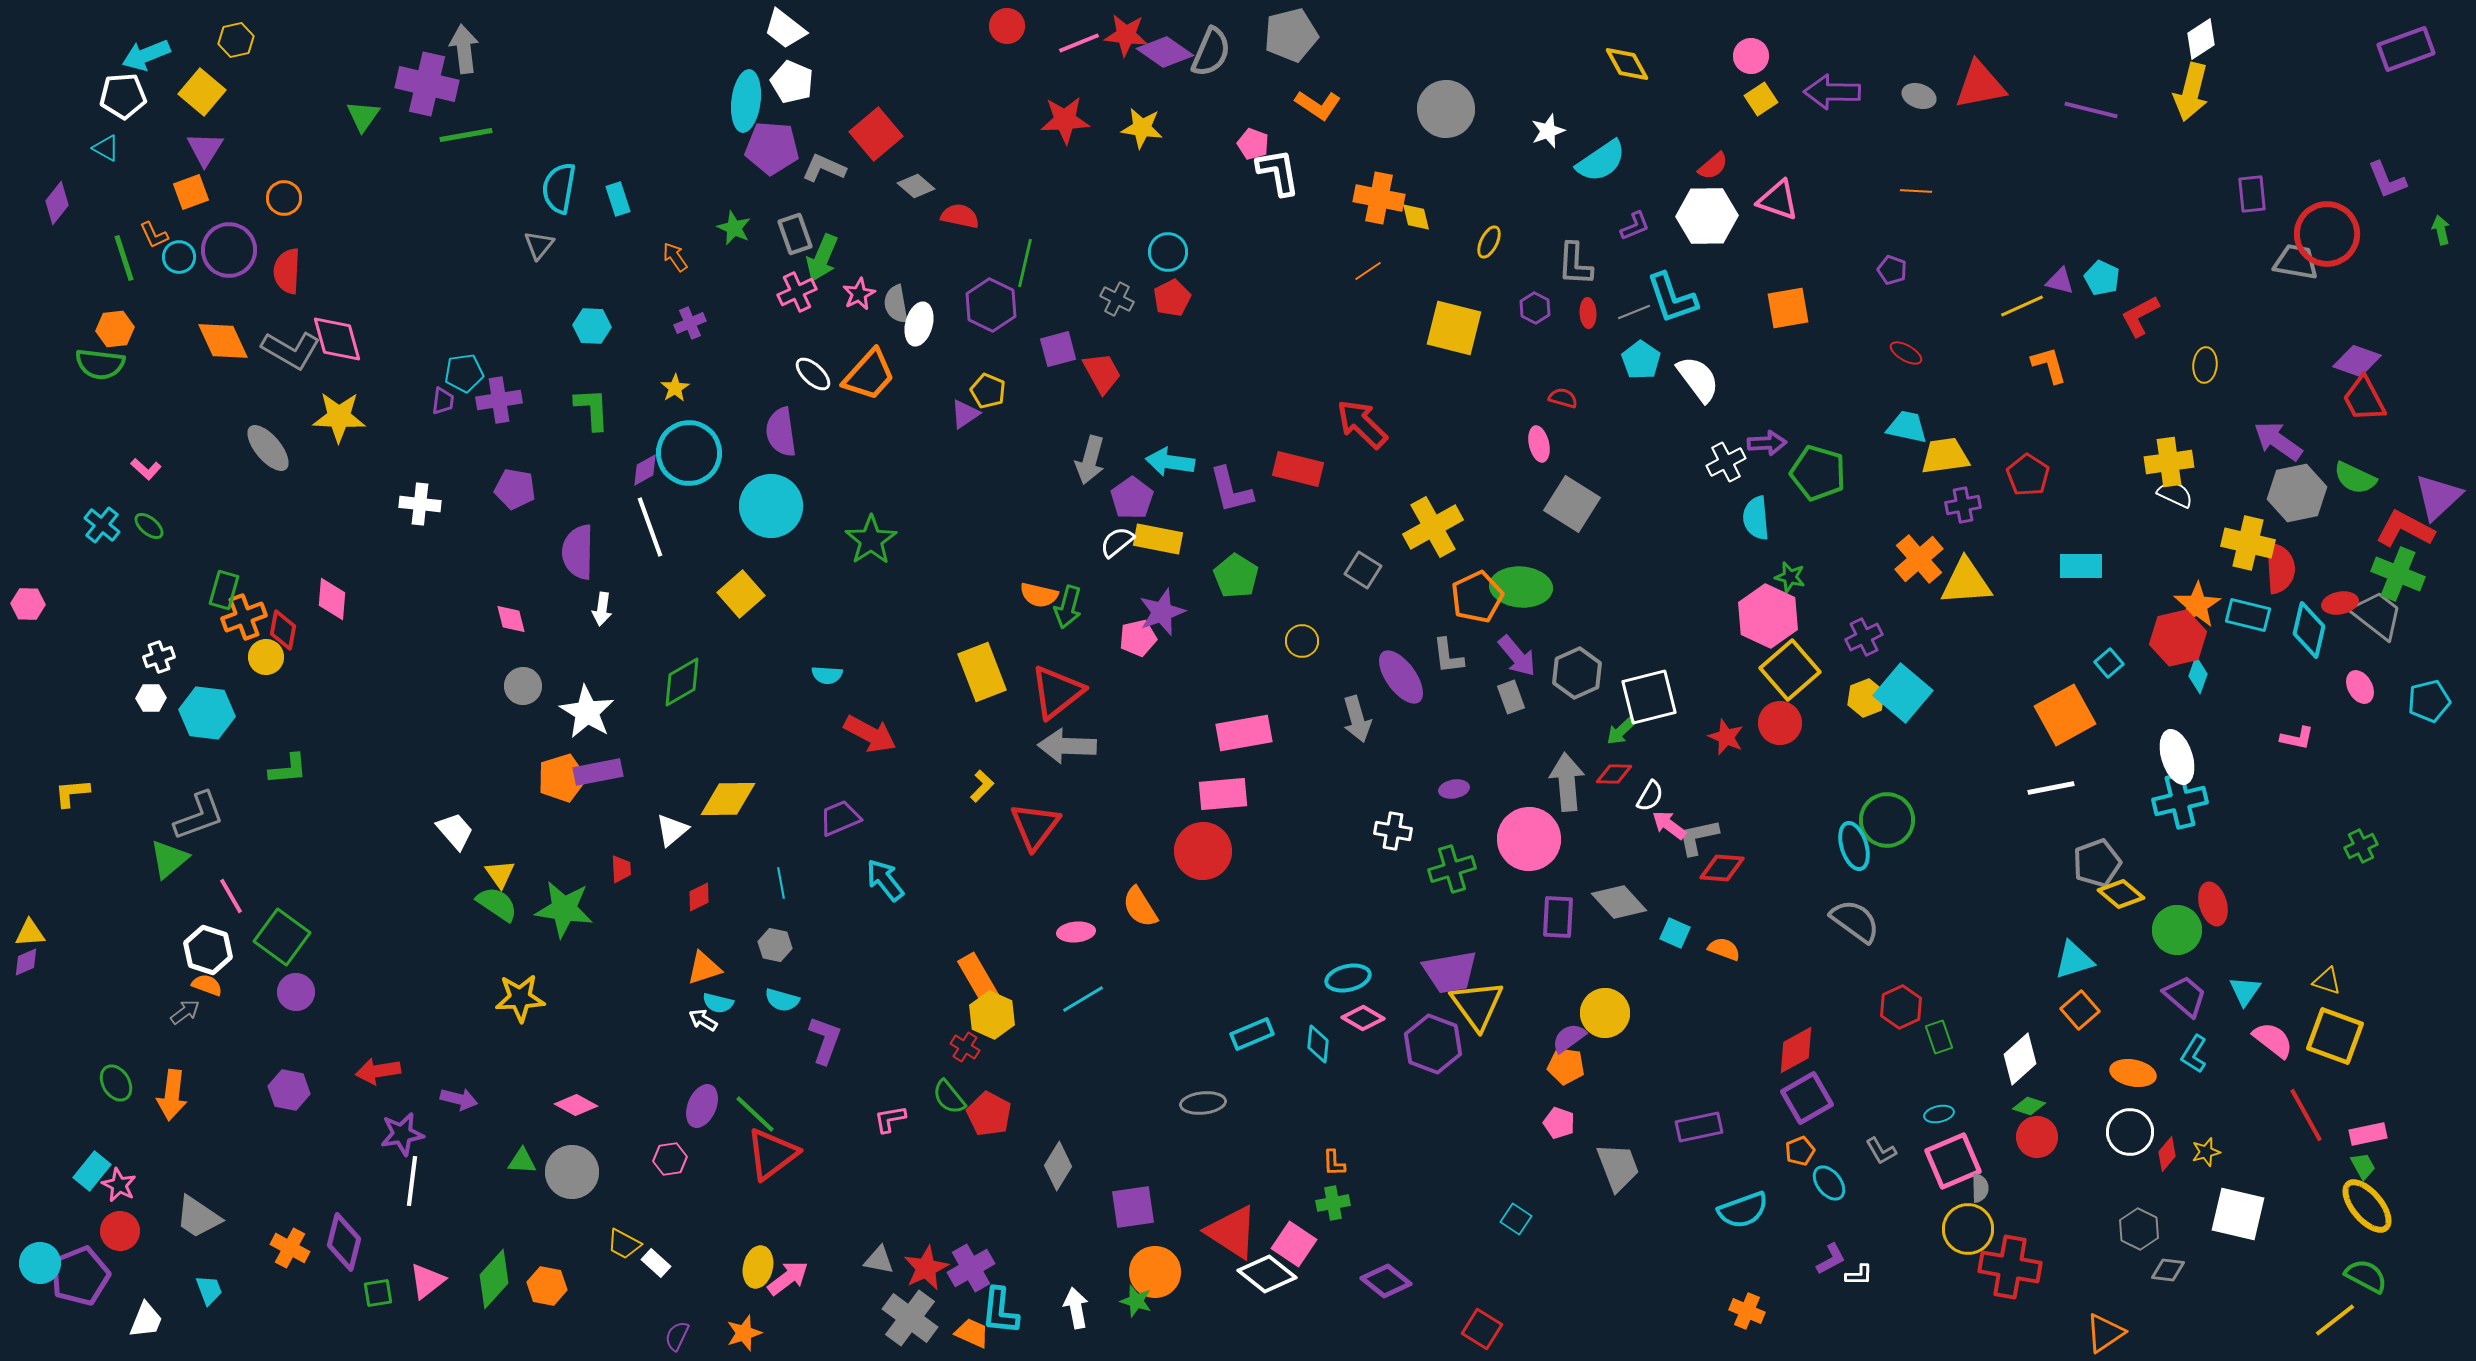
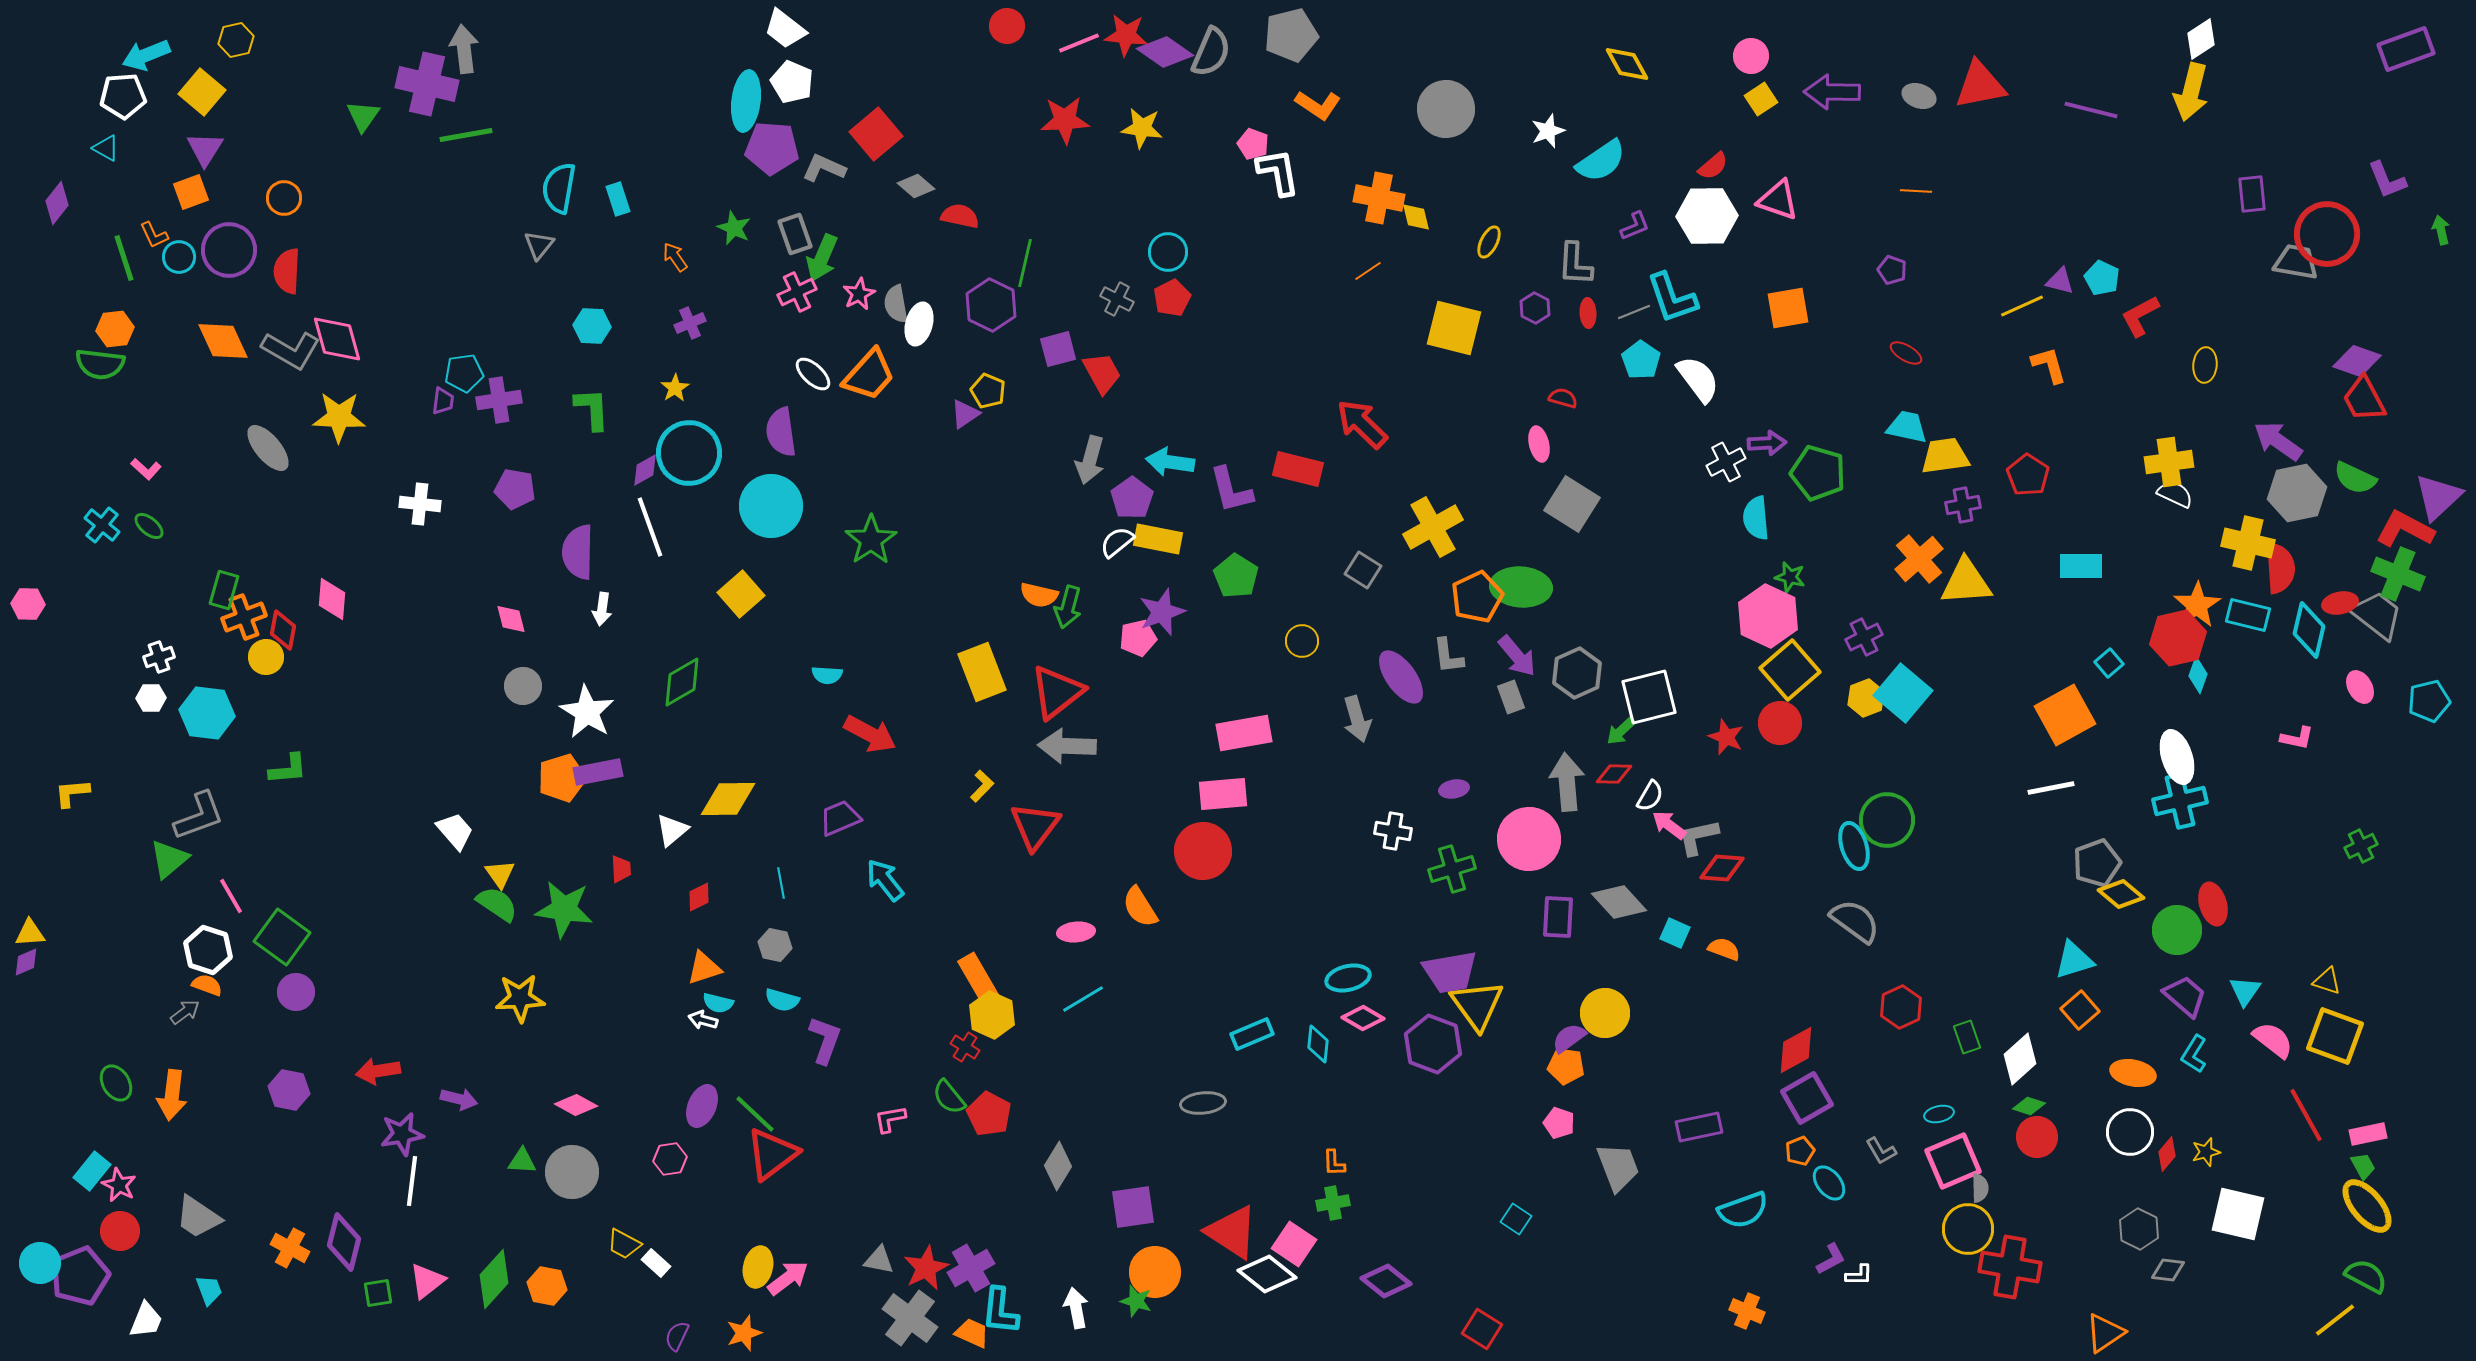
white arrow at (703, 1020): rotated 16 degrees counterclockwise
green rectangle at (1939, 1037): moved 28 px right
